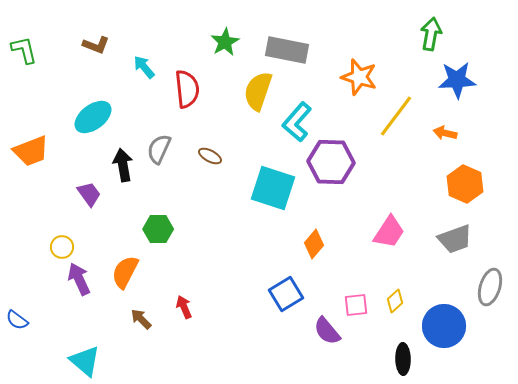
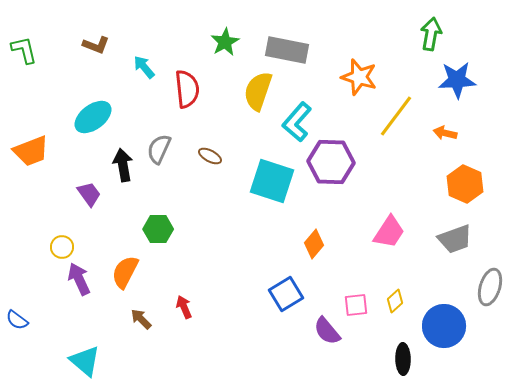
cyan square: moved 1 px left, 7 px up
